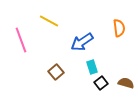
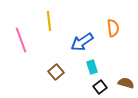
yellow line: rotated 54 degrees clockwise
orange semicircle: moved 6 px left
black square: moved 1 px left, 4 px down
